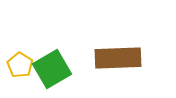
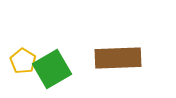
yellow pentagon: moved 3 px right, 4 px up
